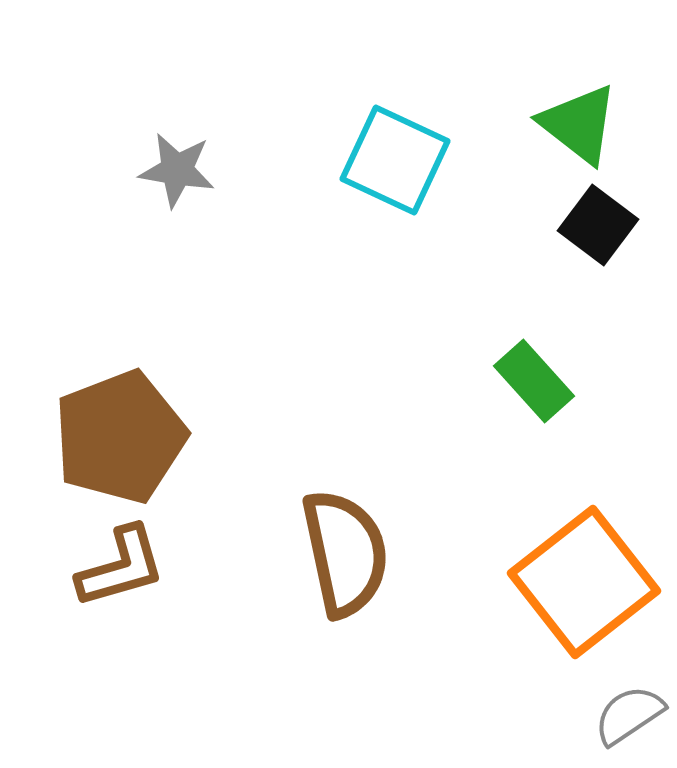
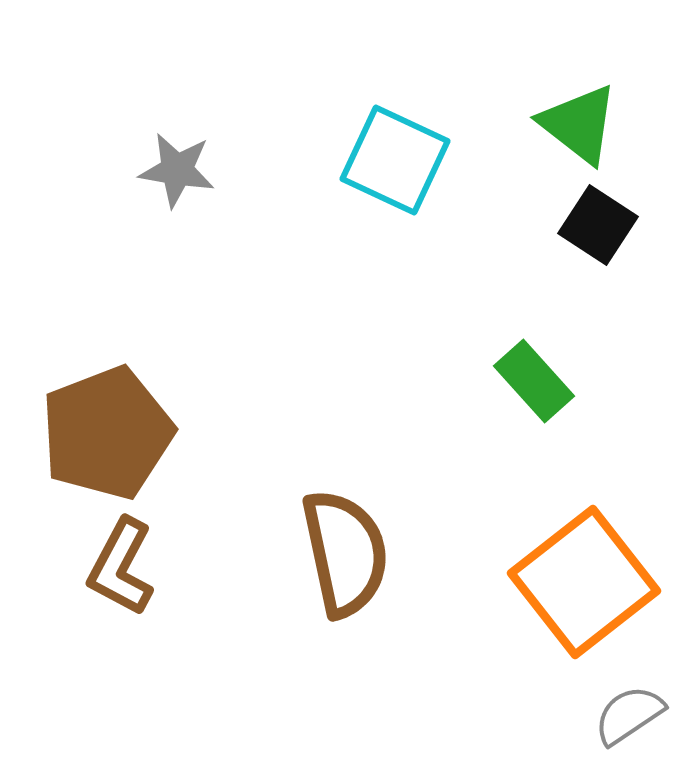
black square: rotated 4 degrees counterclockwise
brown pentagon: moved 13 px left, 4 px up
brown L-shape: rotated 134 degrees clockwise
